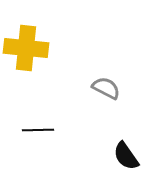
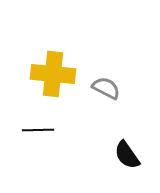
yellow cross: moved 27 px right, 26 px down
black semicircle: moved 1 px right, 1 px up
